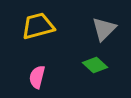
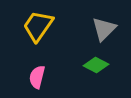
yellow trapezoid: rotated 40 degrees counterclockwise
green diamond: moved 1 px right; rotated 15 degrees counterclockwise
